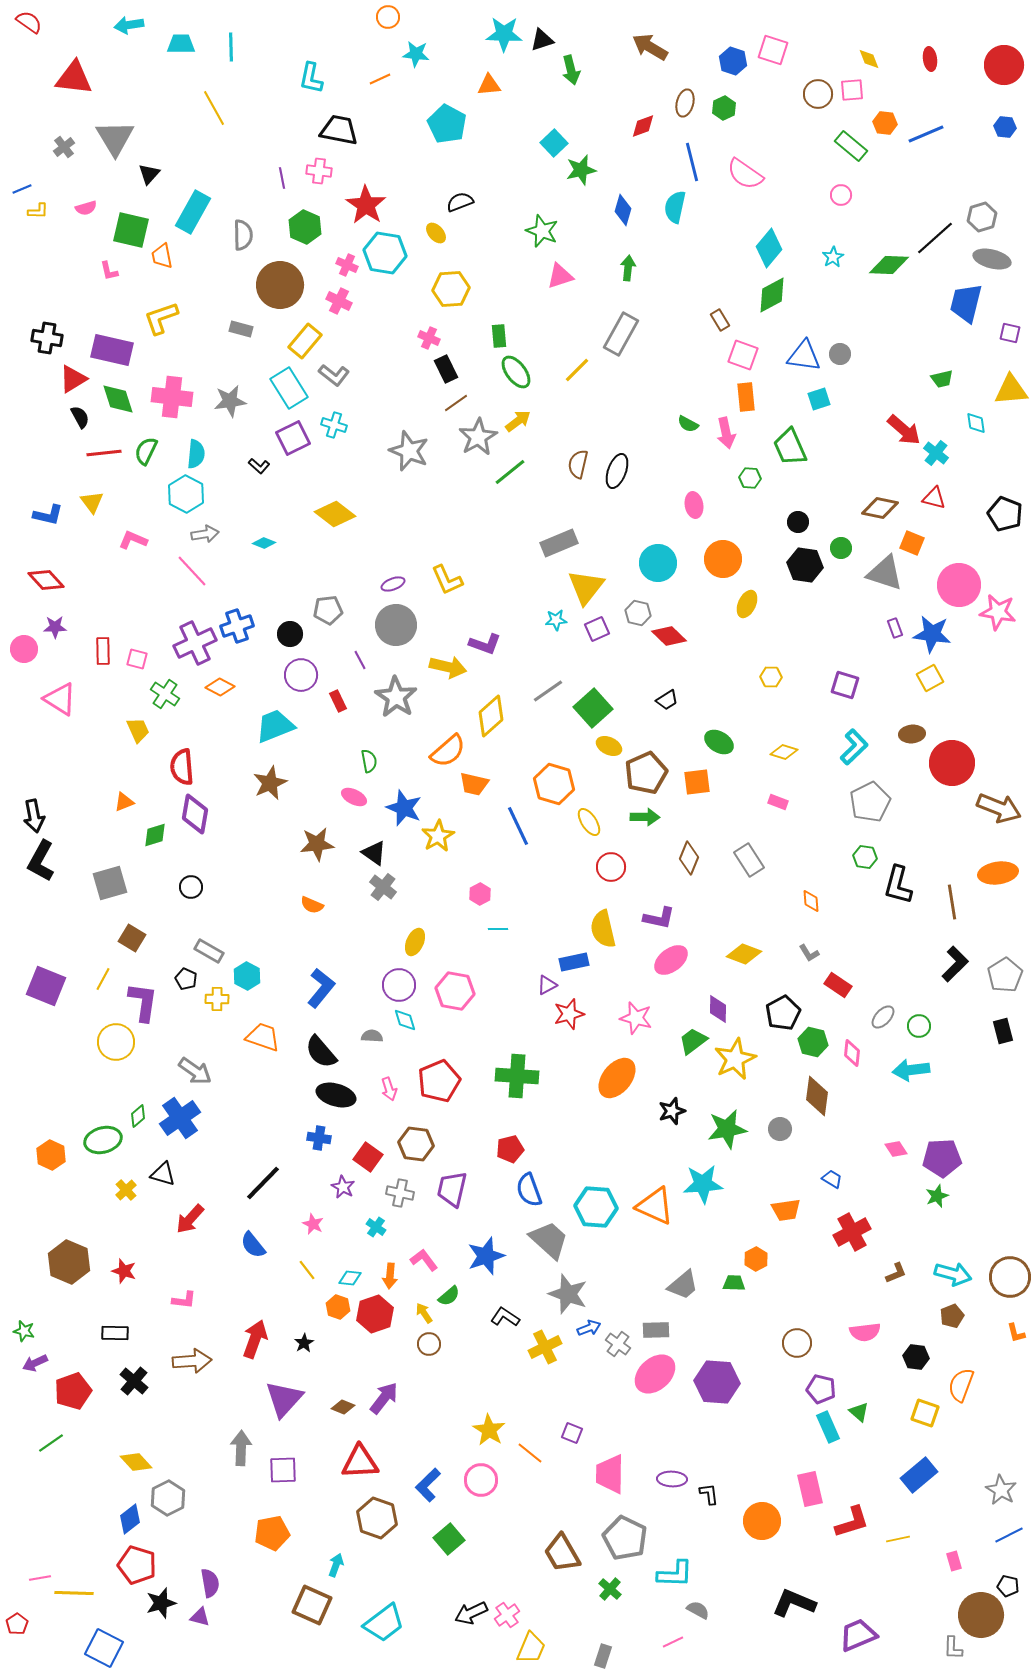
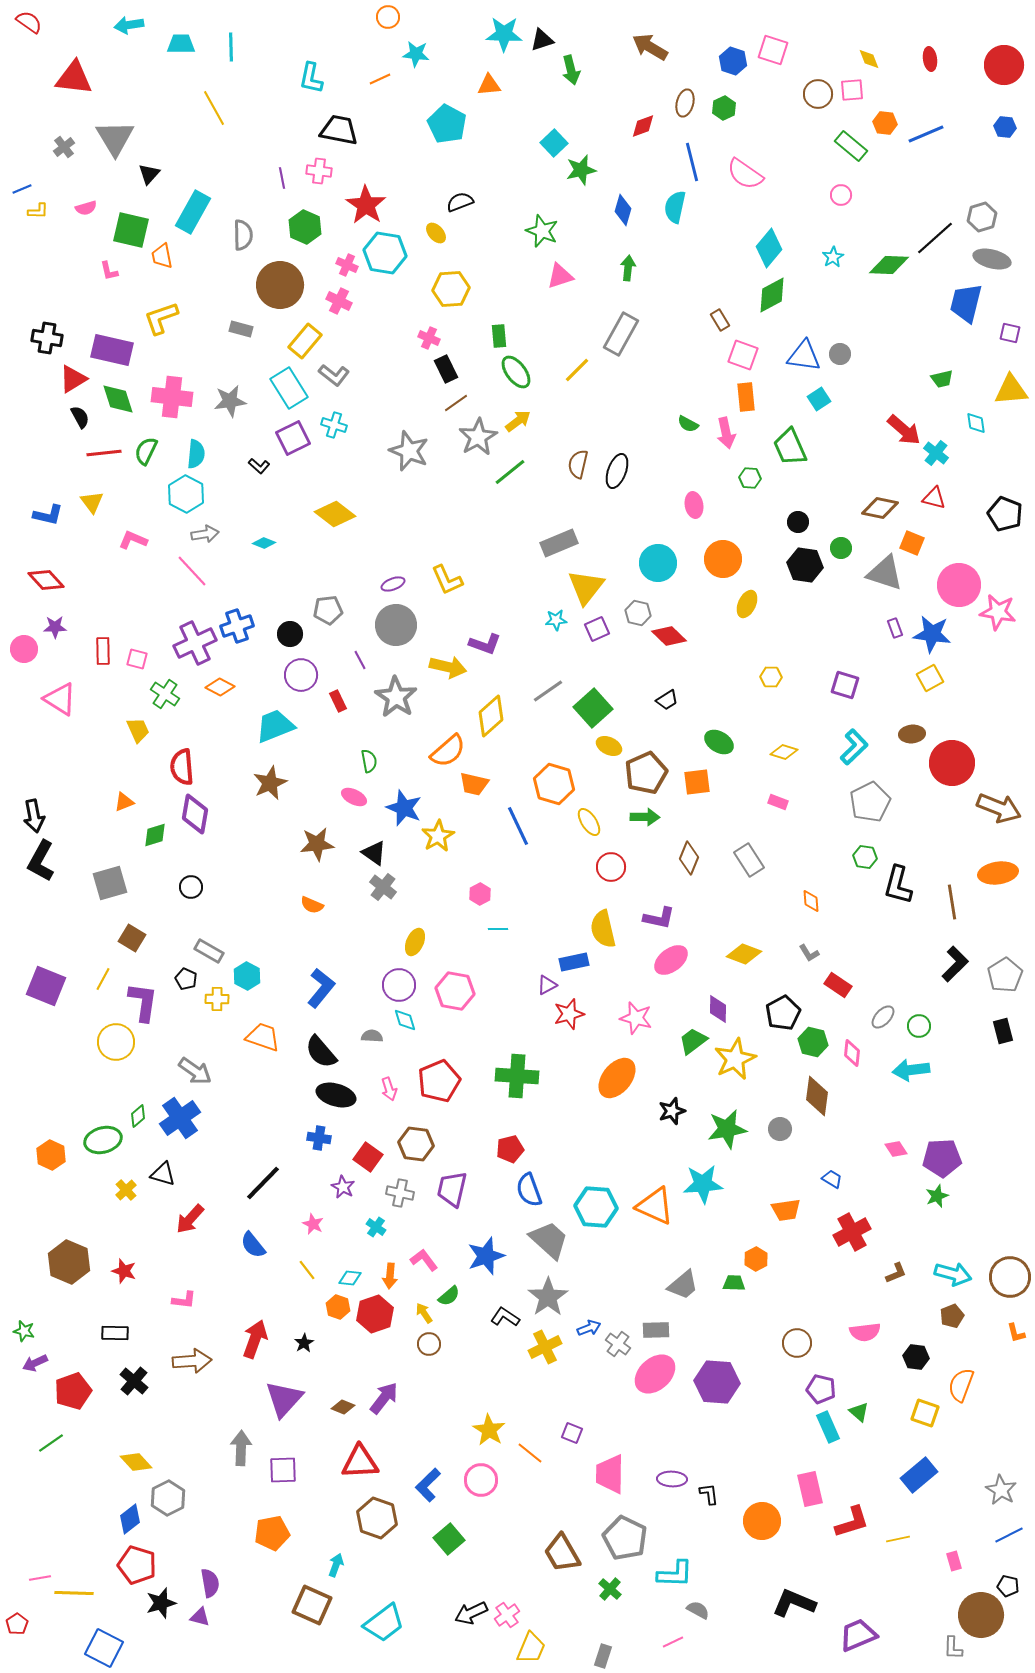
cyan square at (819, 399): rotated 15 degrees counterclockwise
gray star at (568, 1294): moved 20 px left, 3 px down; rotated 18 degrees clockwise
